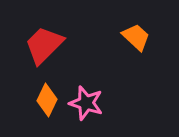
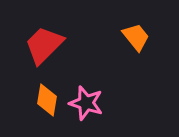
orange trapezoid: rotated 8 degrees clockwise
orange diamond: rotated 16 degrees counterclockwise
